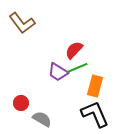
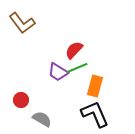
red circle: moved 3 px up
